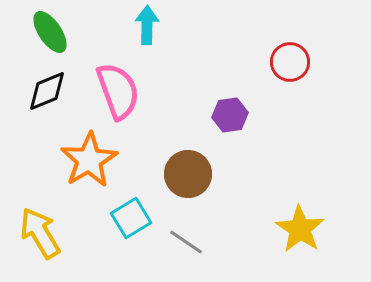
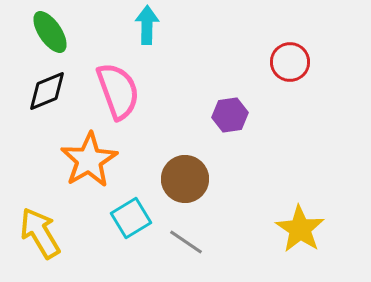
brown circle: moved 3 px left, 5 px down
